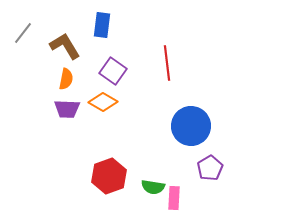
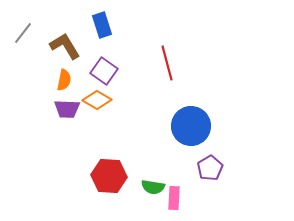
blue rectangle: rotated 25 degrees counterclockwise
red line: rotated 8 degrees counterclockwise
purple square: moved 9 px left
orange semicircle: moved 2 px left, 1 px down
orange diamond: moved 6 px left, 2 px up
red hexagon: rotated 24 degrees clockwise
